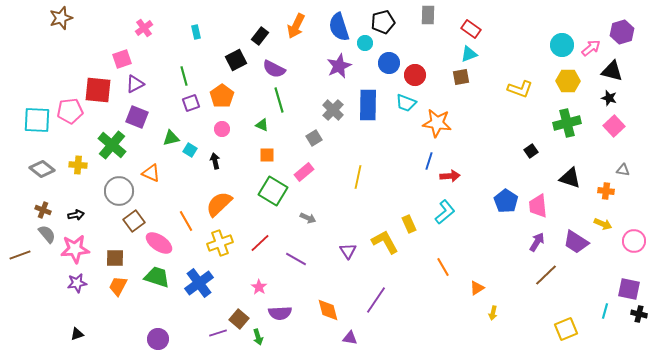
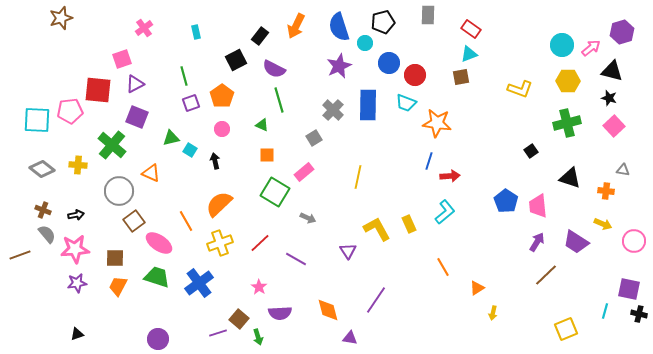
green square at (273, 191): moved 2 px right, 1 px down
yellow L-shape at (385, 242): moved 8 px left, 13 px up
